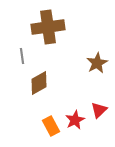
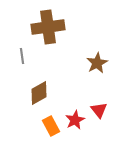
brown diamond: moved 10 px down
red triangle: rotated 24 degrees counterclockwise
